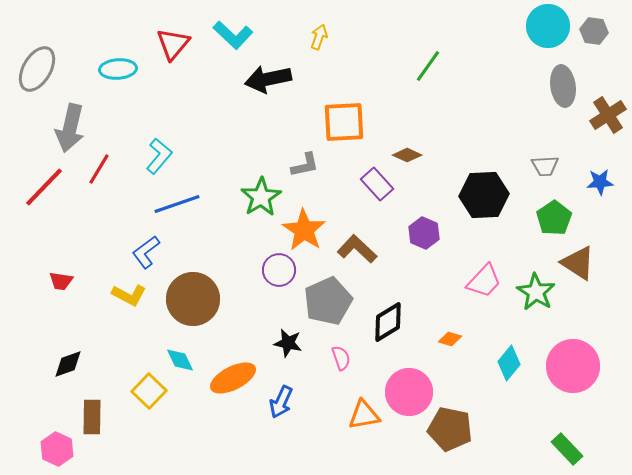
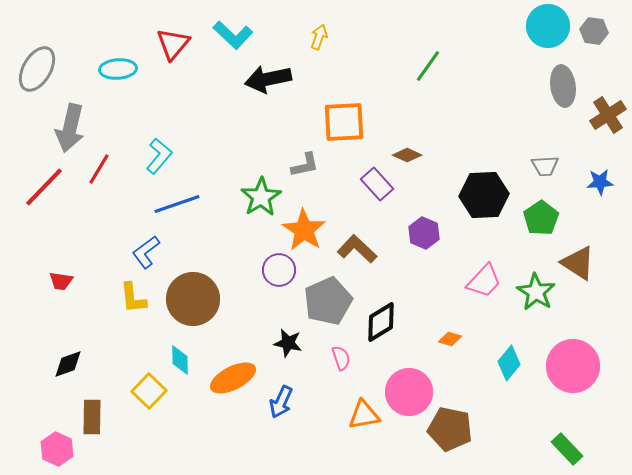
green pentagon at (554, 218): moved 13 px left
yellow L-shape at (129, 295): moved 4 px right, 3 px down; rotated 56 degrees clockwise
black diamond at (388, 322): moved 7 px left
cyan diamond at (180, 360): rotated 24 degrees clockwise
